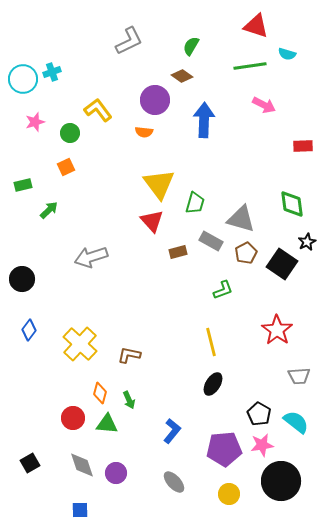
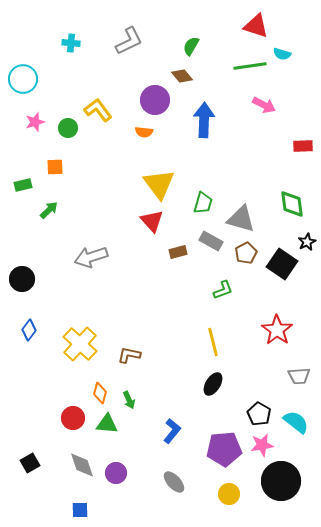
cyan semicircle at (287, 54): moved 5 px left
cyan cross at (52, 72): moved 19 px right, 29 px up; rotated 24 degrees clockwise
brown diamond at (182, 76): rotated 15 degrees clockwise
green circle at (70, 133): moved 2 px left, 5 px up
orange square at (66, 167): moved 11 px left; rotated 24 degrees clockwise
green trapezoid at (195, 203): moved 8 px right
yellow line at (211, 342): moved 2 px right
